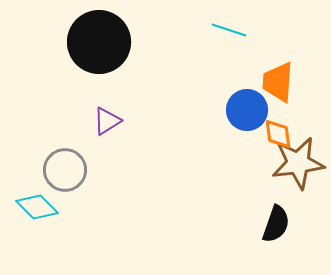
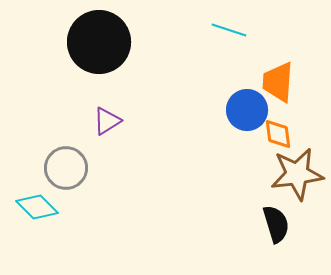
brown star: moved 1 px left, 11 px down
gray circle: moved 1 px right, 2 px up
black semicircle: rotated 36 degrees counterclockwise
